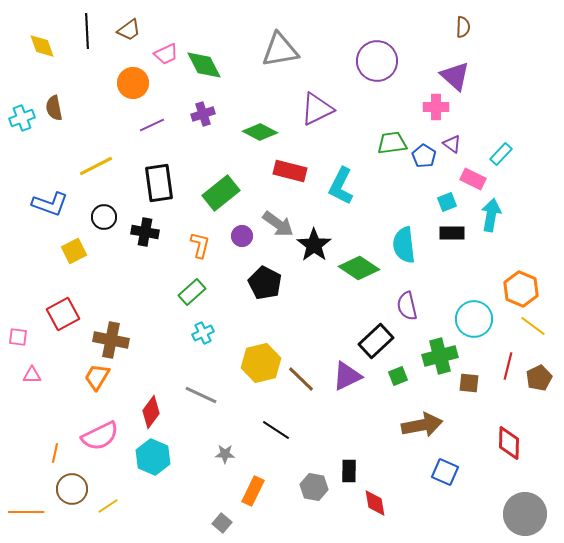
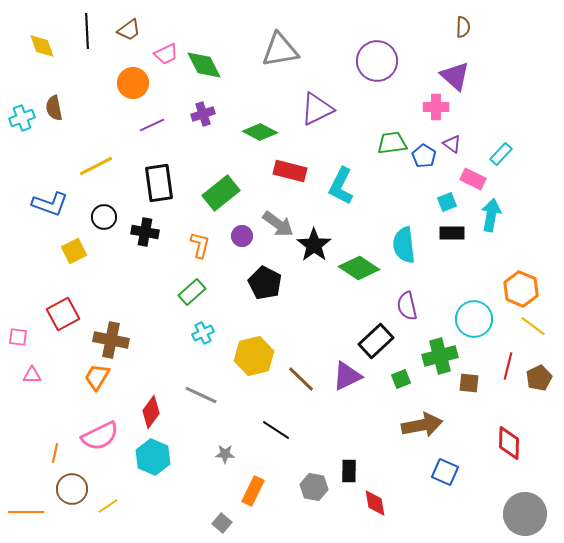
yellow hexagon at (261, 363): moved 7 px left, 7 px up
green square at (398, 376): moved 3 px right, 3 px down
